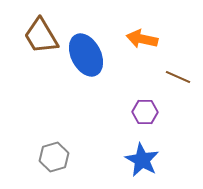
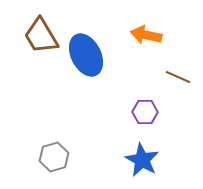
orange arrow: moved 4 px right, 4 px up
